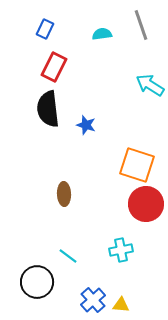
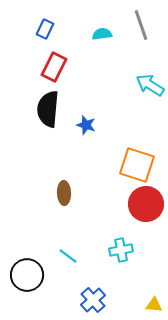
black semicircle: rotated 12 degrees clockwise
brown ellipse: moved 1 px up
black circle: moved 10 px left, 7 px up
yellow triangle: moved 33 px right
